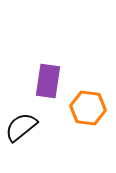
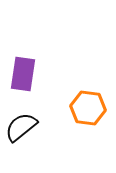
purple rectangle: moved 25 px left, 7 px up
